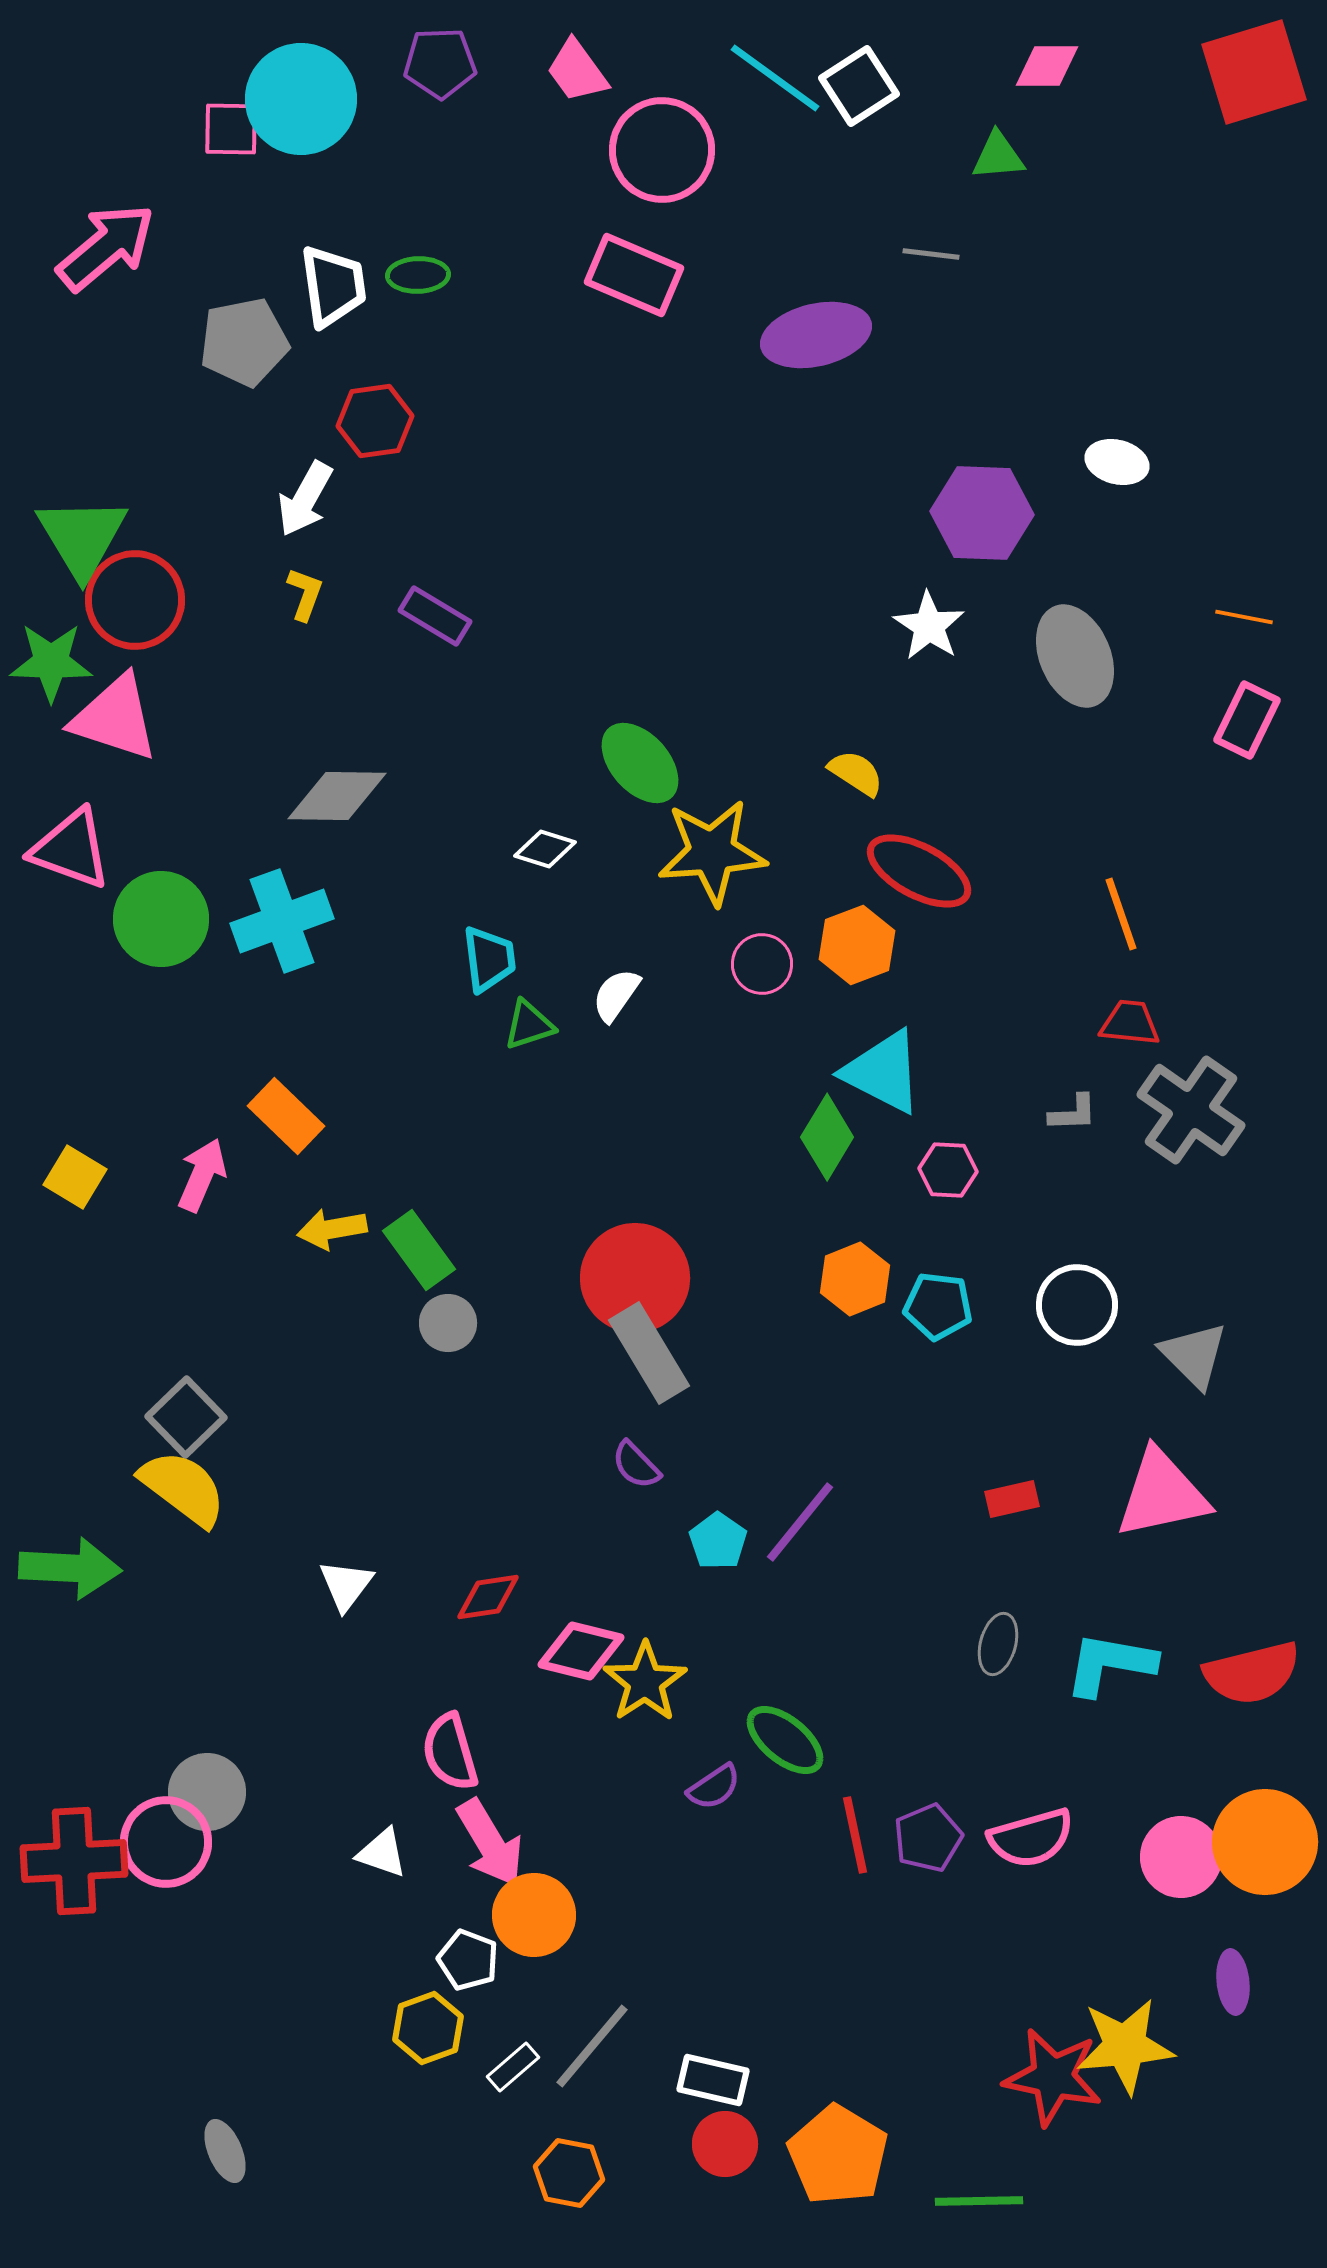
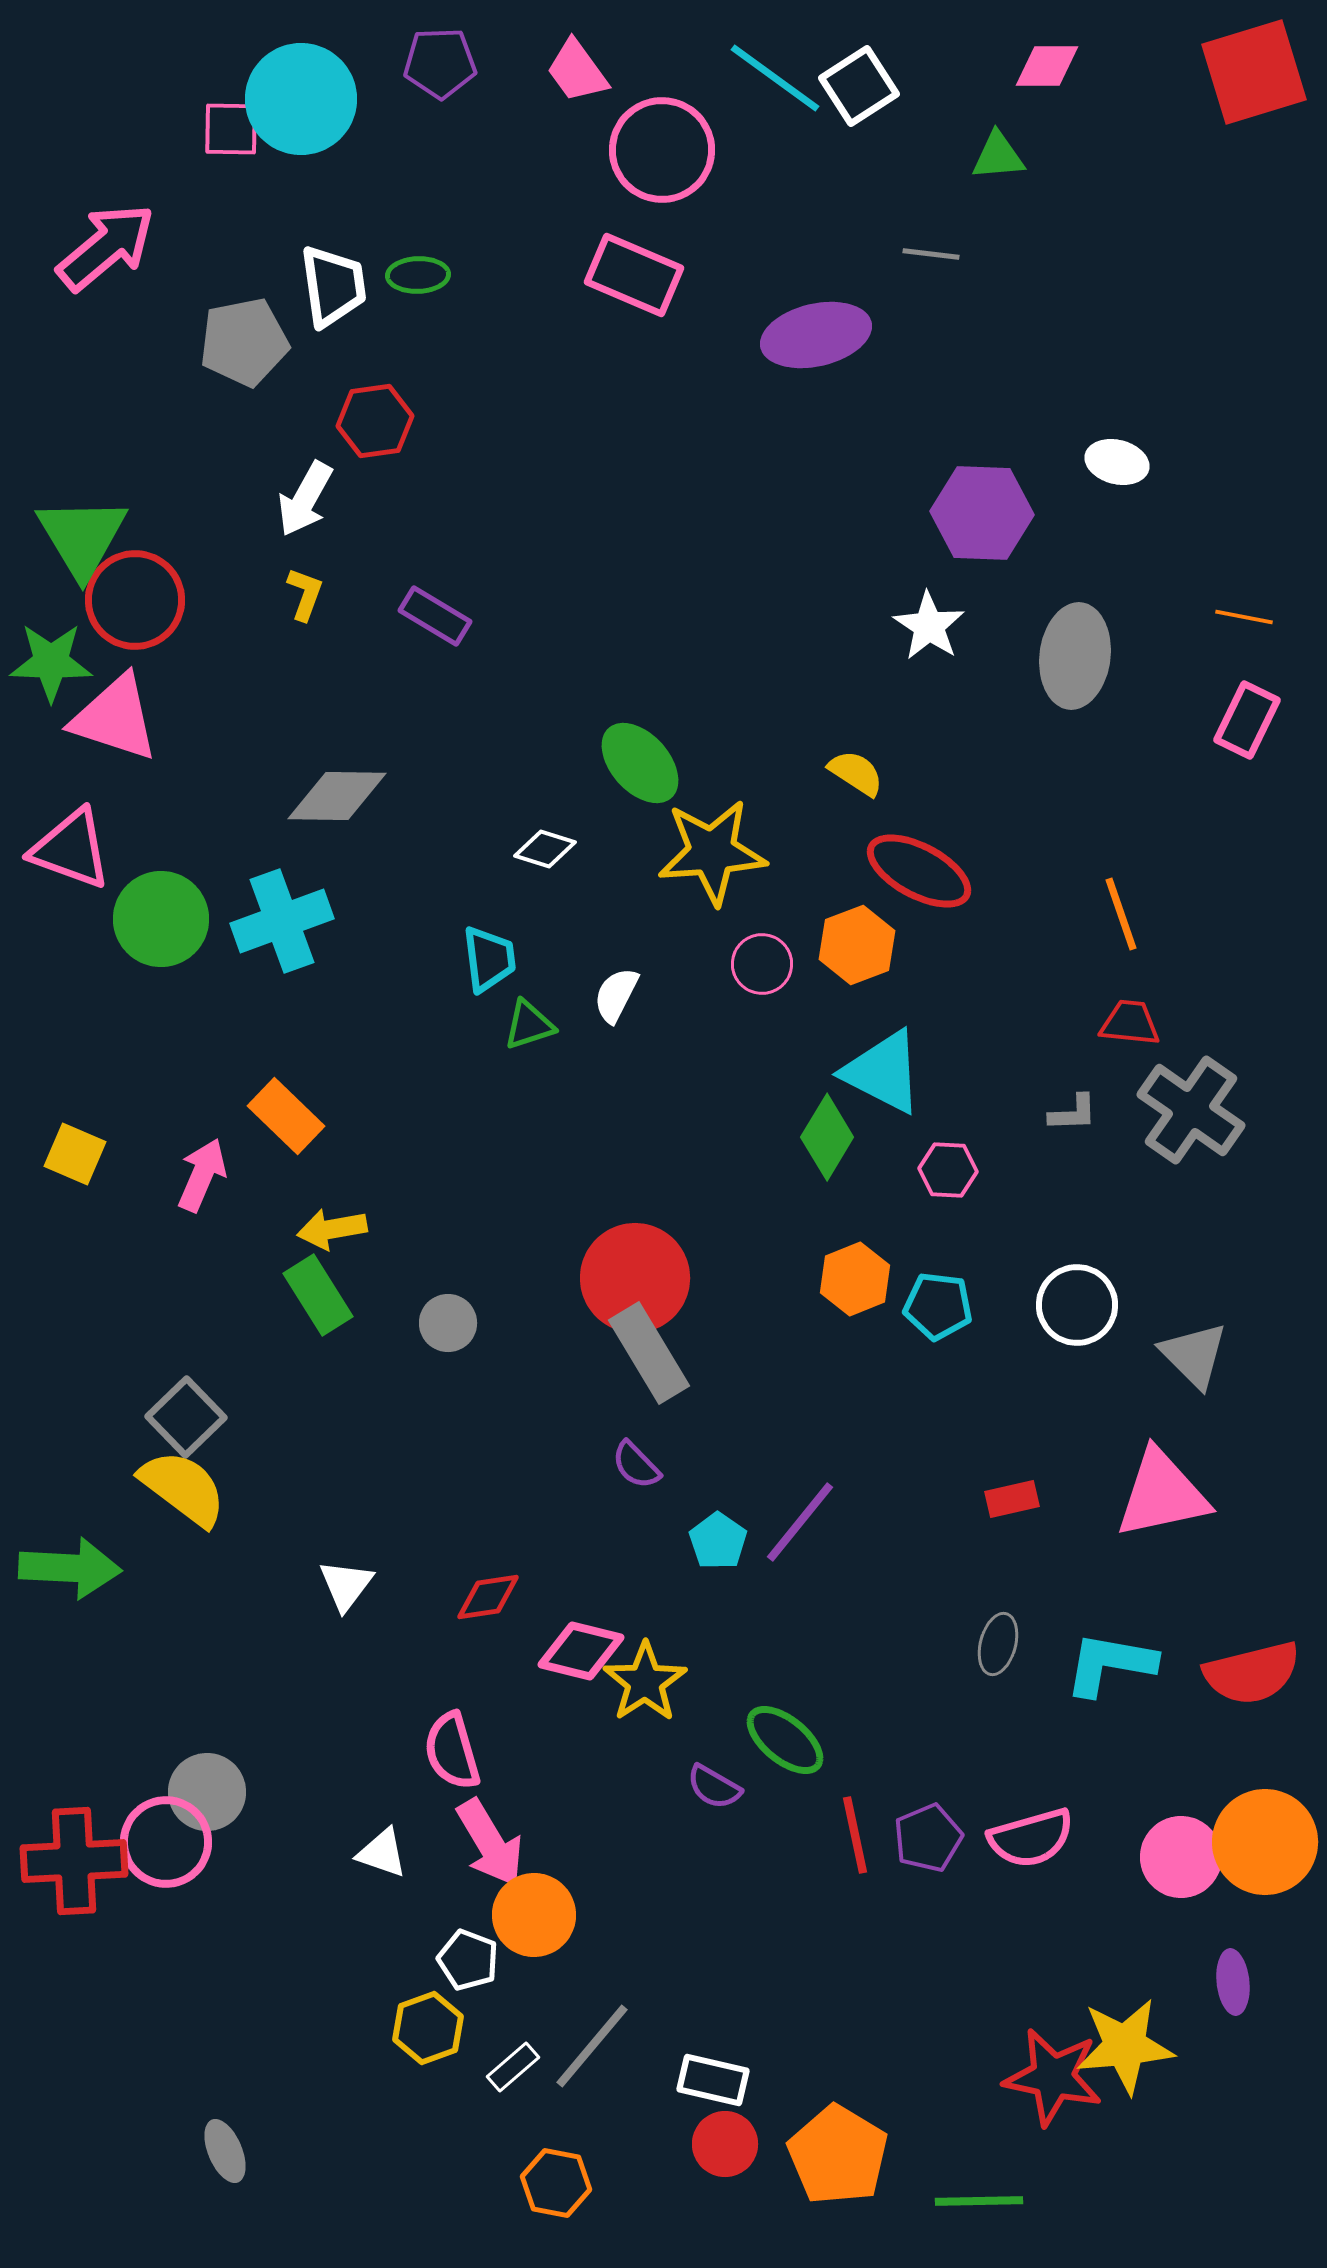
gray ellipse at (1075, 656): rotated 30 degrees clockwise
white semicircle at (616, 995): rotated 8 degrees counterclockwise
yellow square at (75, 1177): moved 23 px up; rotated 8 degrees counterclockwise
green rectangle at (419, 1250): moved 101 px left, 45 px down; rotated 4 degrees clockwise
pink semicircle at (450, 1752): moved 2 px right, 1 px up
purple semicircle at (714, 1787): rotated 64 degrees clockwise
orange hexagon at (569, 2173): moved 13 px left, 10 px down
